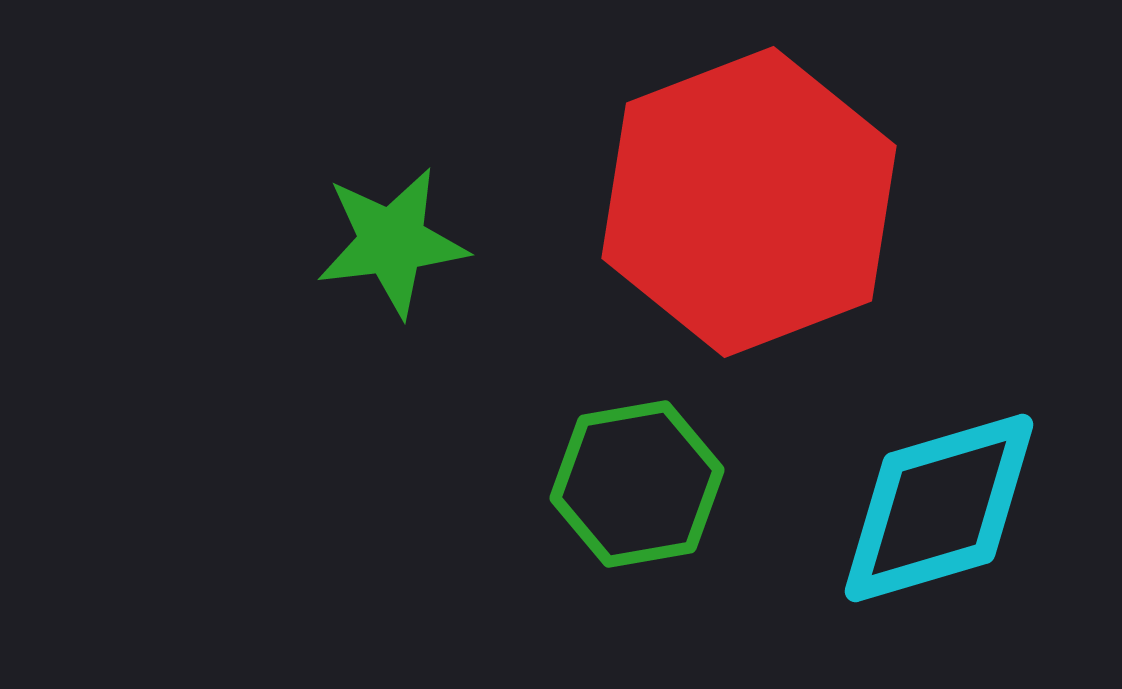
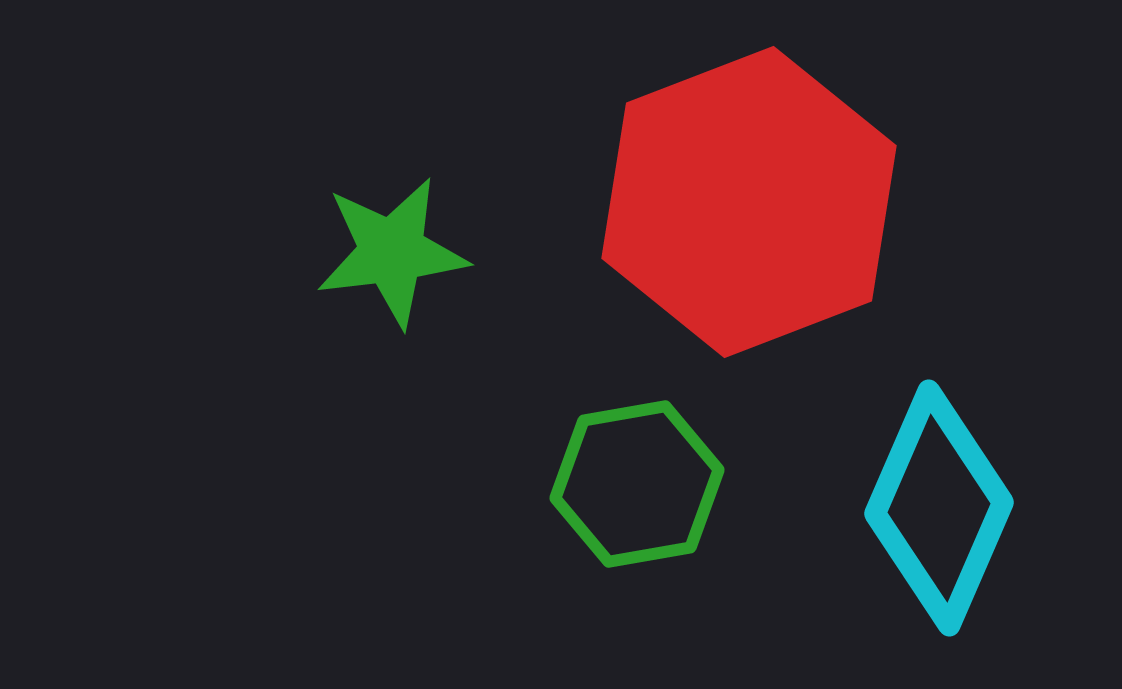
green star: moved 10 px down
cyan diamond: rotated 50 degrees counterclockwise
